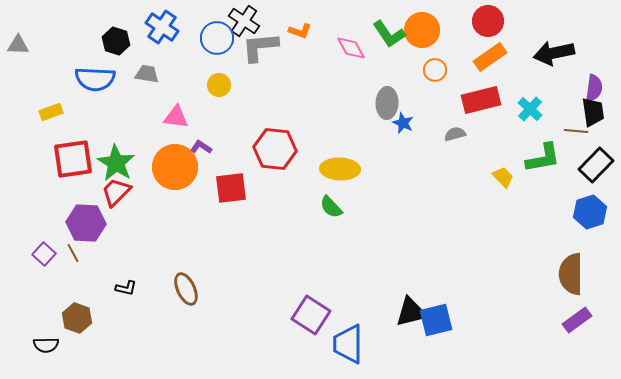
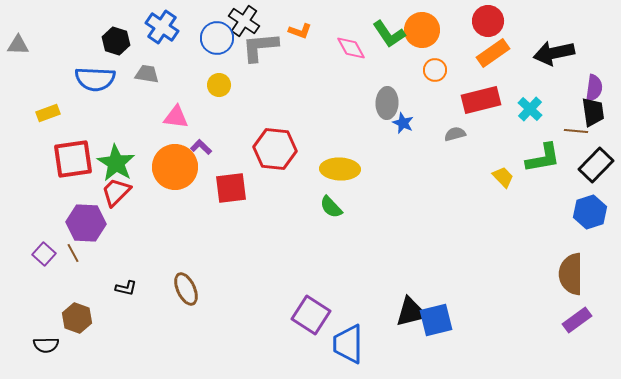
orange rectangle at (490, 57): moved 3 px right, 4 px up
yellow rectangle at (51, 112): moved 3 px left, 1 px down
purple L-shape at (201, 147): rotated 10 degrees clockwise
